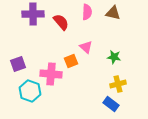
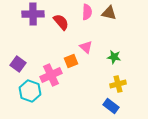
brown triangle: moved 4 px left
purple square: rotated 35 degrees counterclockwise
pink cross: moved 1 px down; rotated 30 degrees counterclockwise
blue rectangle: moved 2 px down
